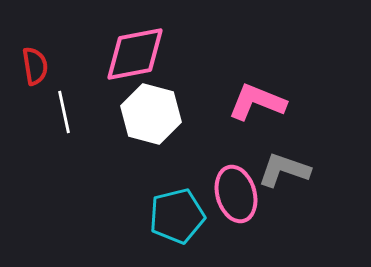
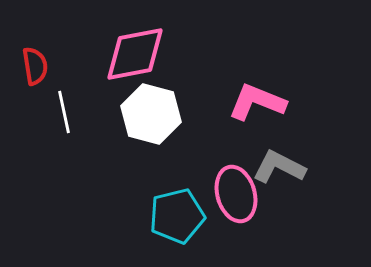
gray L-shape: moved 5 px left, 3 px up; rotated 8 degrees clockwise
